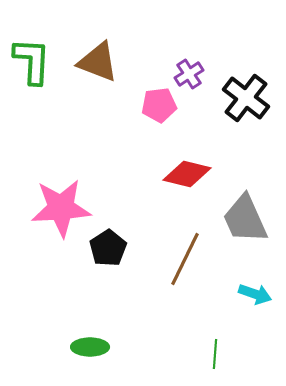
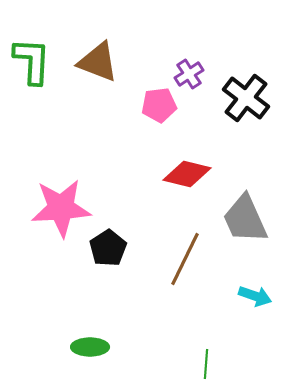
cyan arrow: moved 2 px down
green line: moved 9 px left, 10 px down
